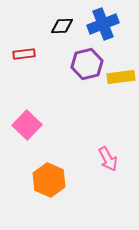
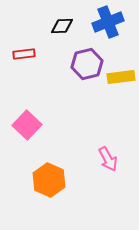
blue cross: moved 5 px right, 2 px up
